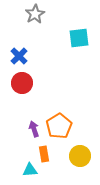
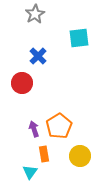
blue cross: moved 19 px right
cyan triangle: moved 2 px down; rotated 49 degrees counterclockwise
